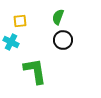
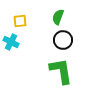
green L-shape: moved 26 px right
